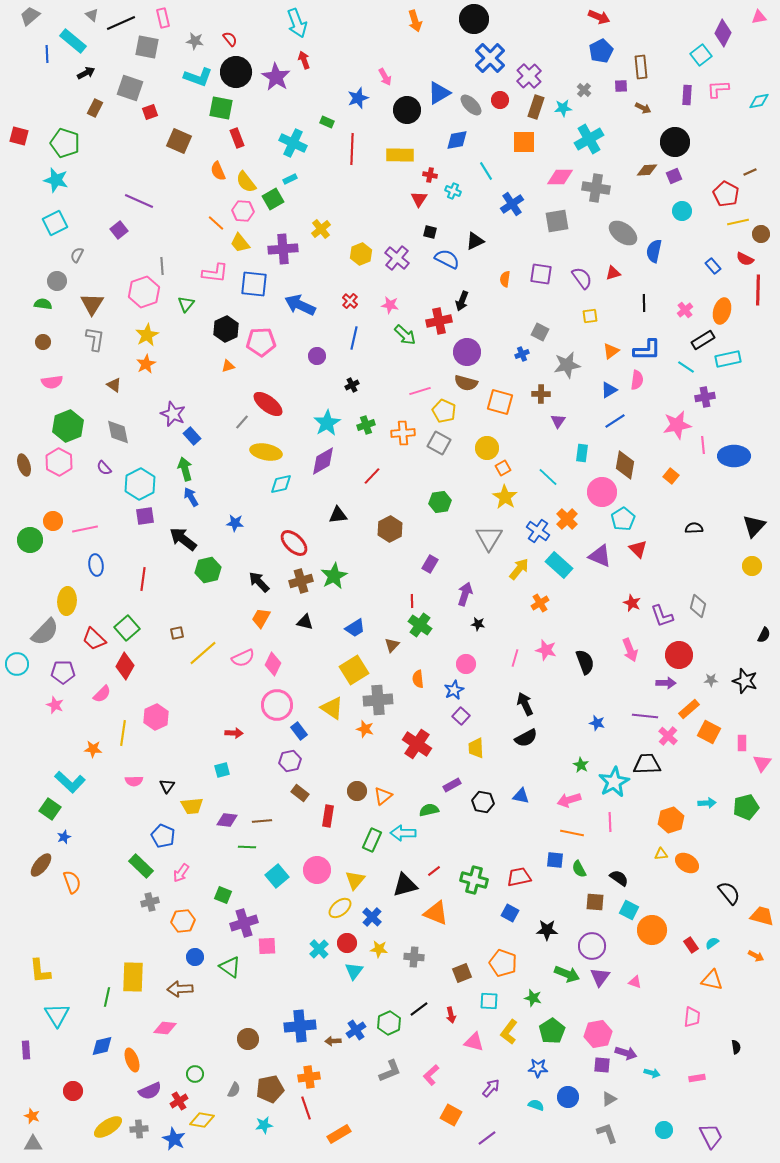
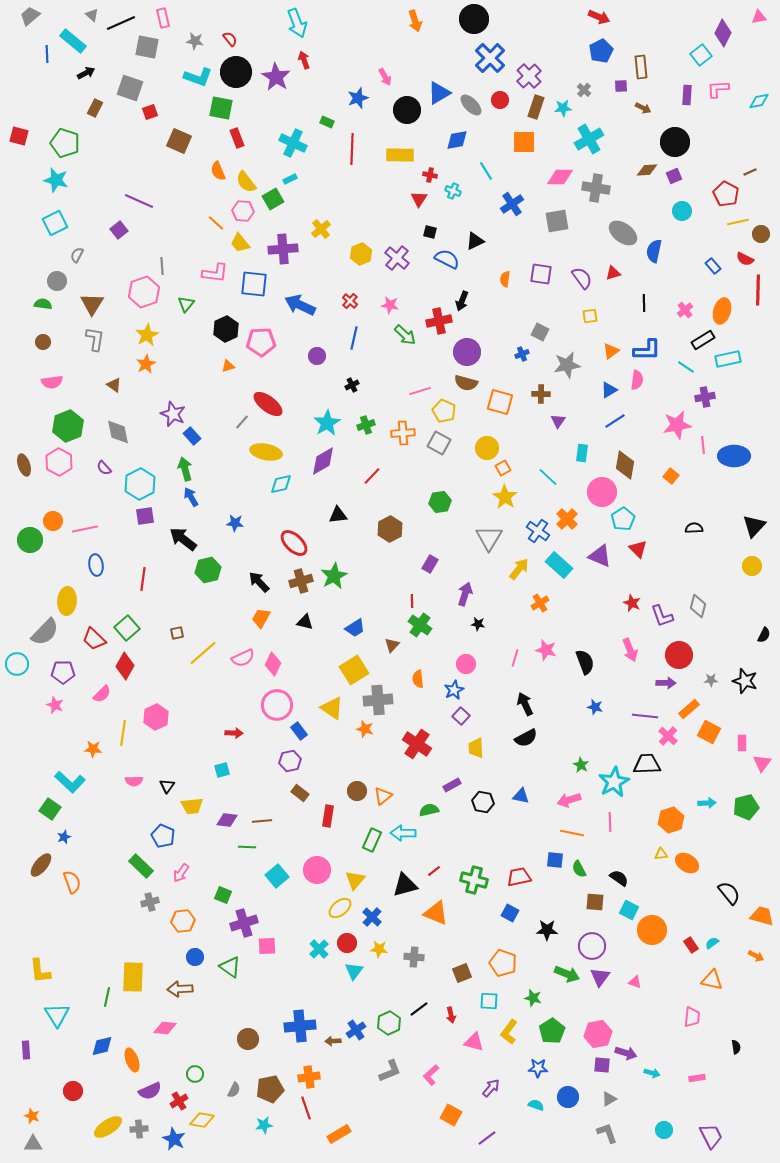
blue star at (597, 723): moved 2 px left, 16 px up
